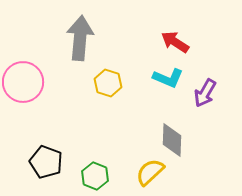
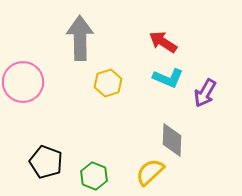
gray arrow: rotated 6 degrees counterclockwise
red arrow: moved 12 px left
yellow hexagon: rotated 24 degrees clockwise
green hexagon: moved 1 px left
